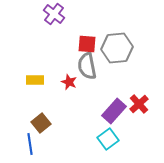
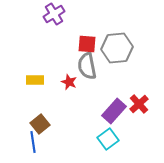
purple cross: rotated 20 degrees clockwise
brown square: moved 1 px left, 1 px down
blue line: moved 3 px right, 2 px up
